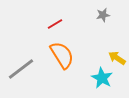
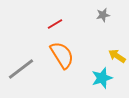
yellow arrow: moved 2 px up
cyan star: rotated 25 degrees clockwise
